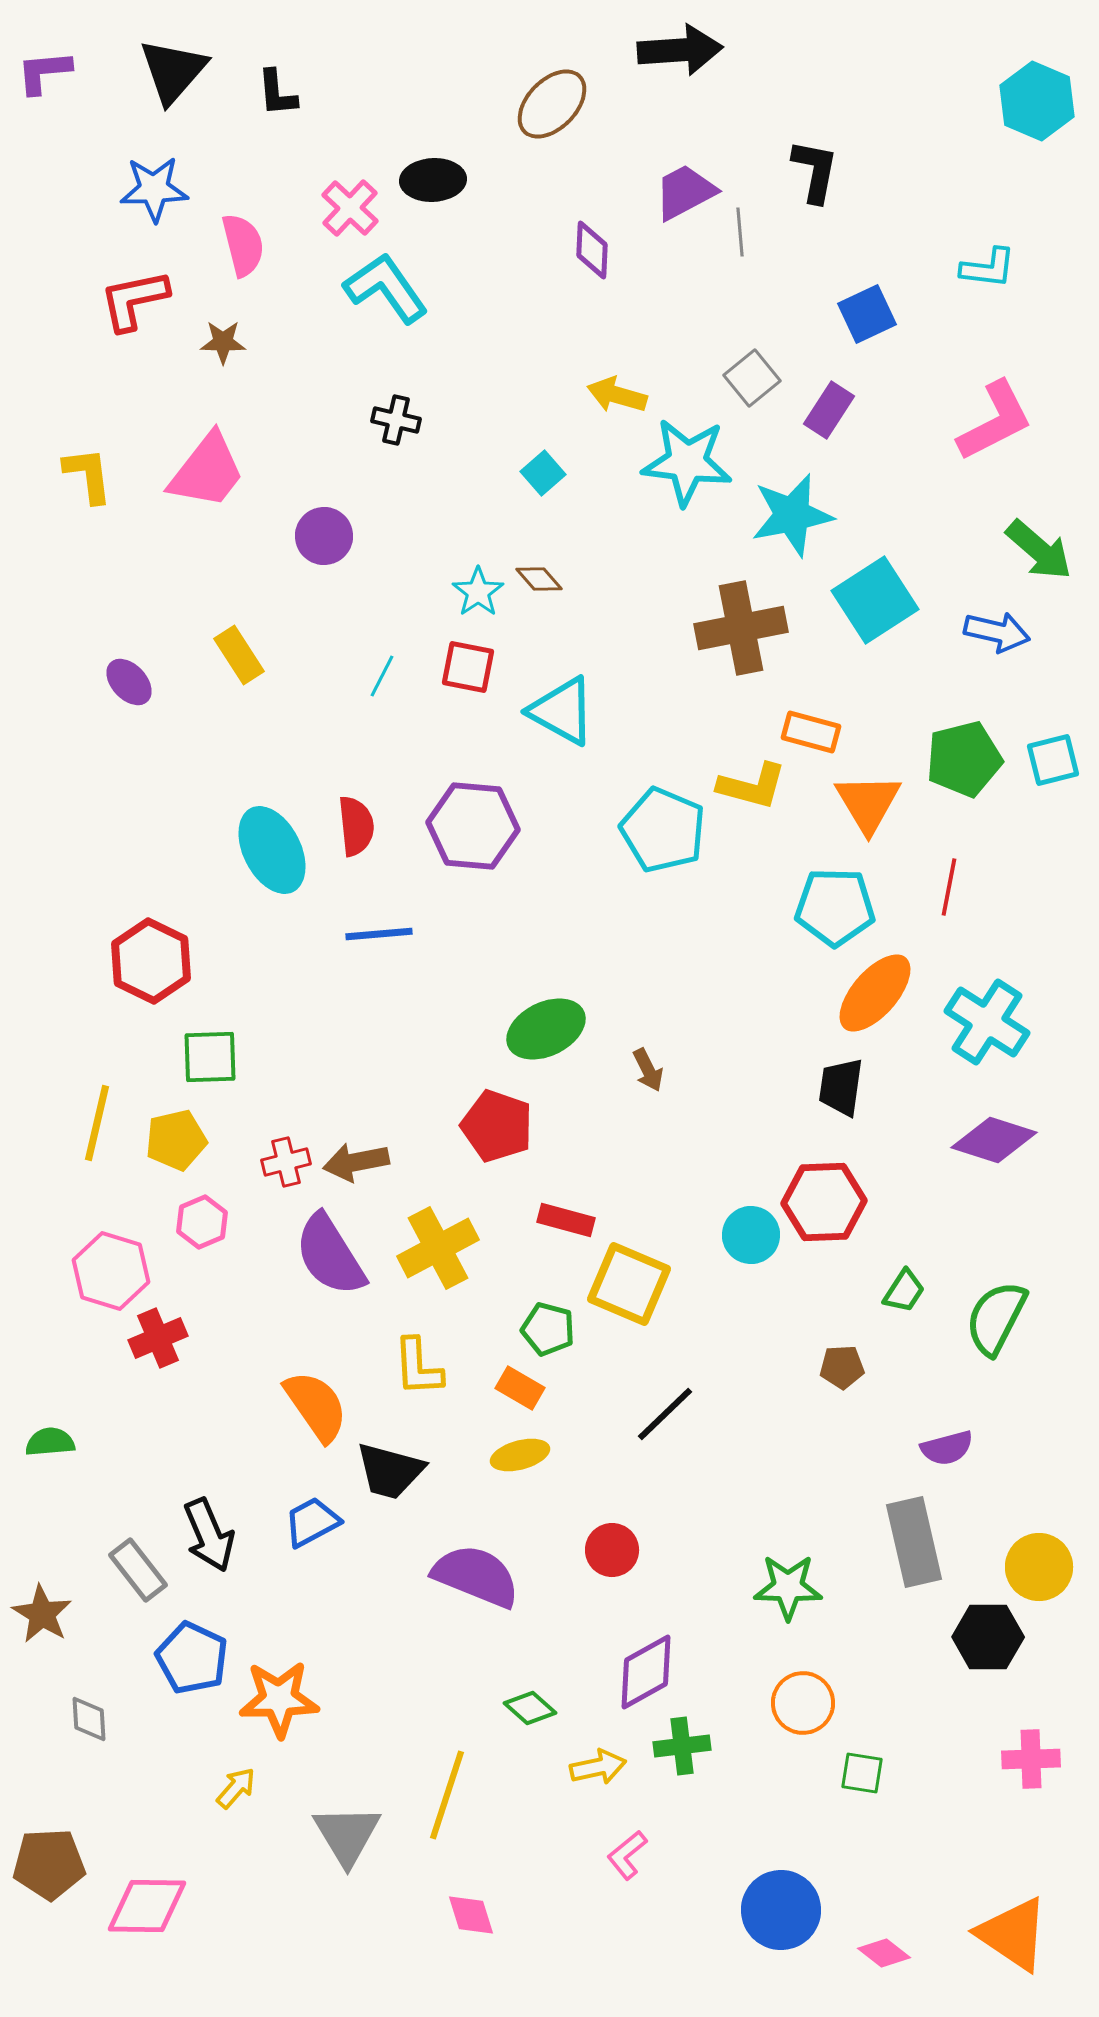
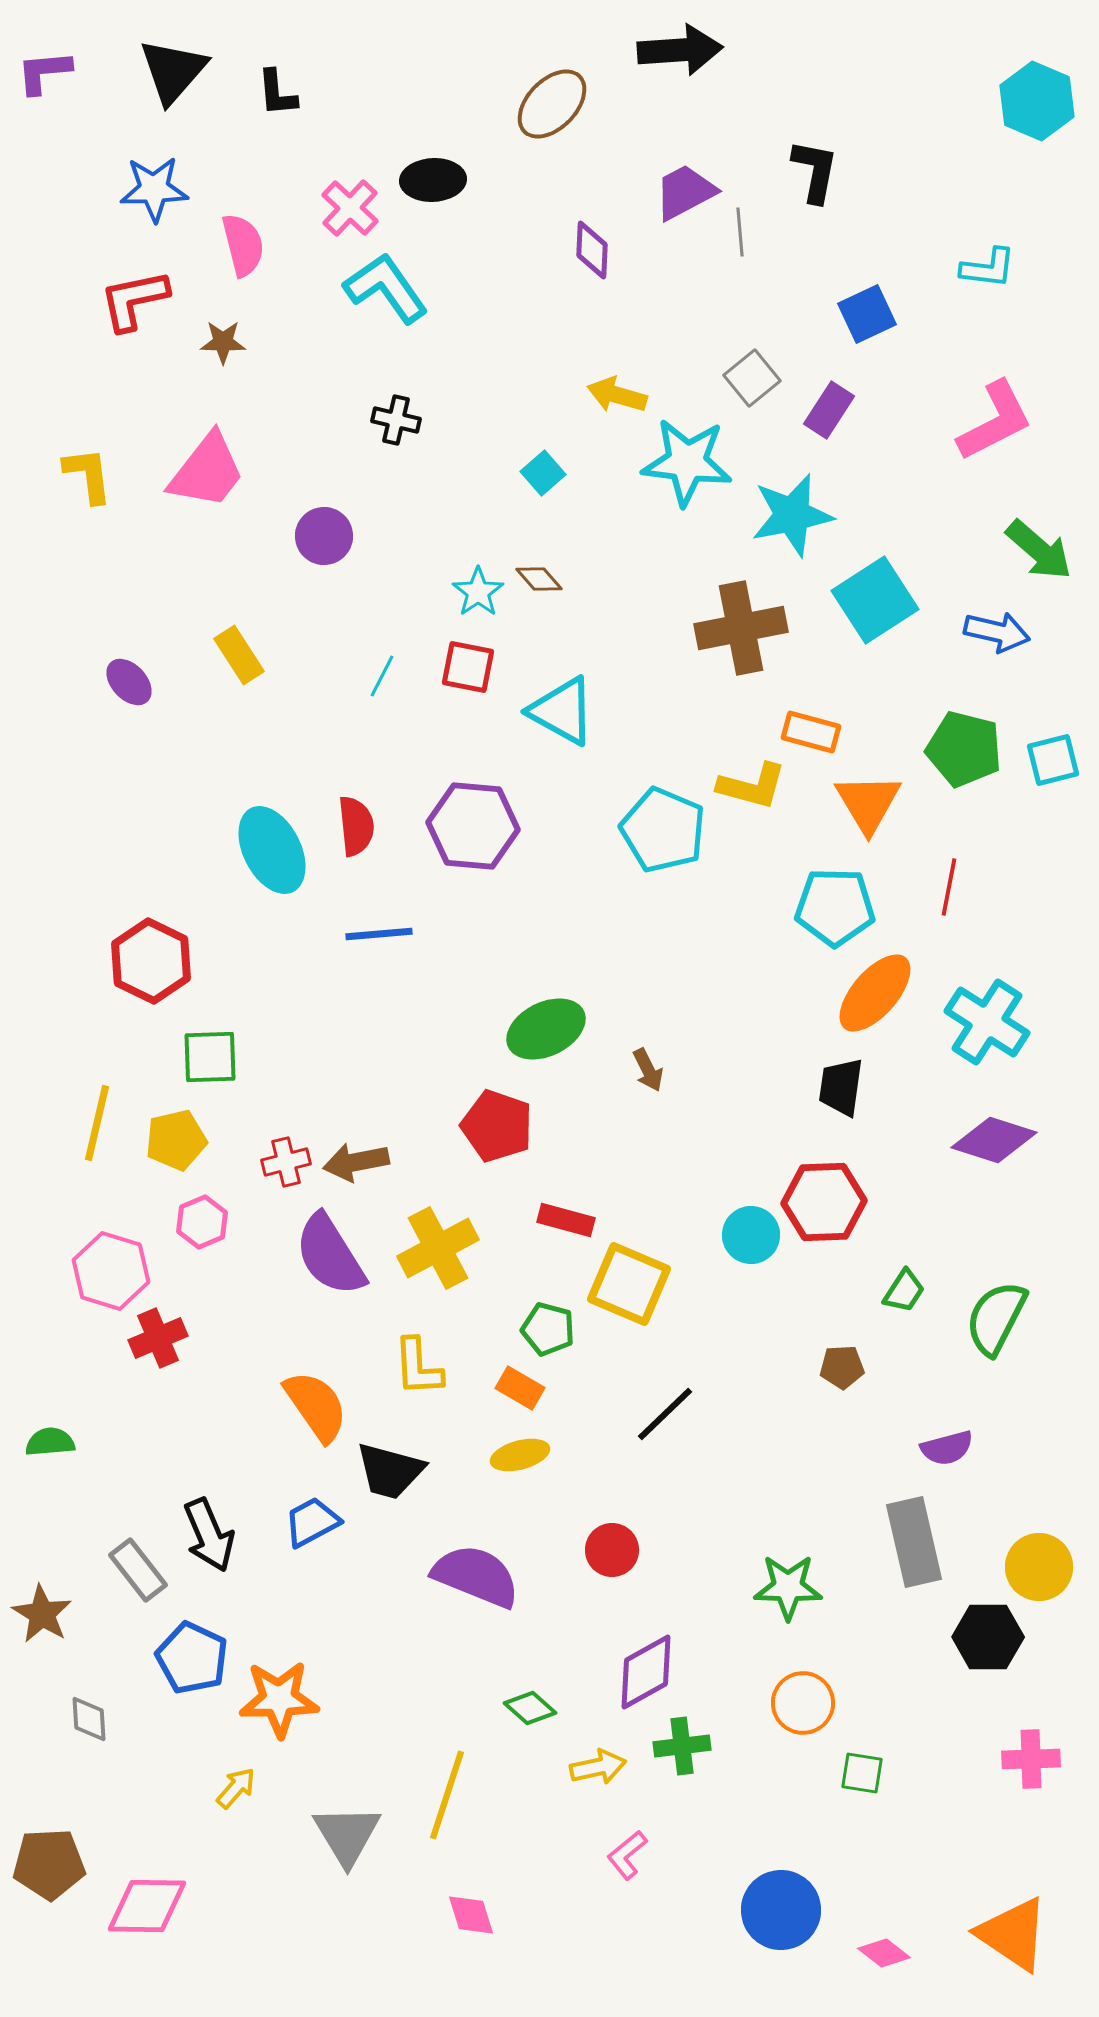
green pentagon at (964, 759): moved 10 px up; rotated 28 degrees clockwise
